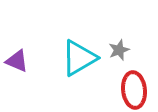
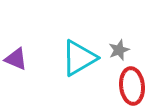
purple triangle: moved 1 px left, 2 px up
red ellipse: moved 2 px left, 4 px up
